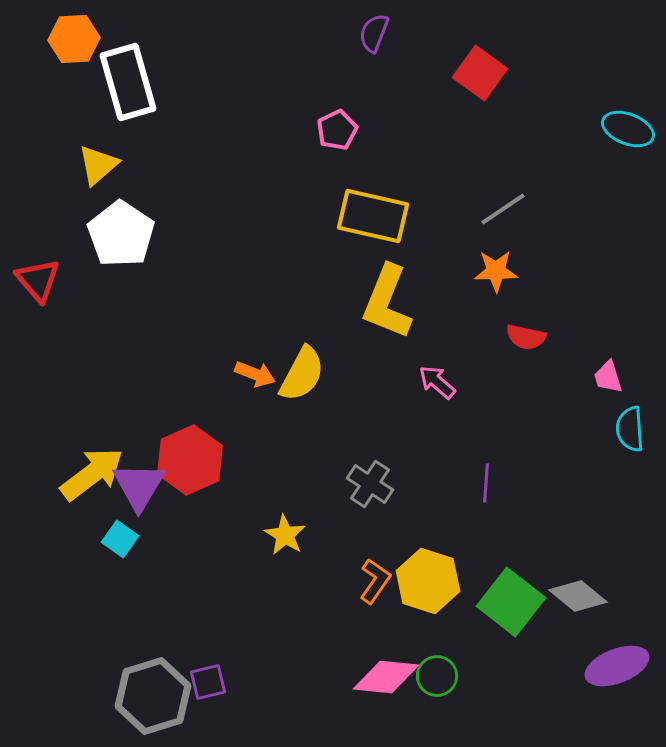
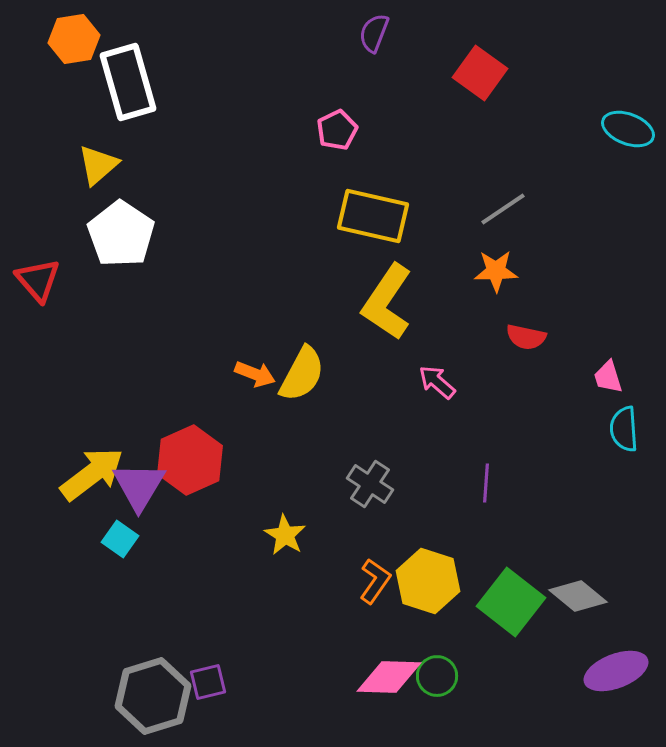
orange hexagon: rotated 6 degrees counterclockwise
yellow L-shape: rotated 12 degrees clockwise
cyan semicircle: moved 6 px left
purple ellipse: moved 1 px left, 5 px down
pink diamond: moved 3 px right; rotated 4 degrees counterclockwise
